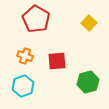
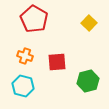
red pentagon: moved 2 px left
red square: moved 1 px down
green hexagon: moved 1 px up
cyan hexagon: rotated 25 degrees counterclockwise
